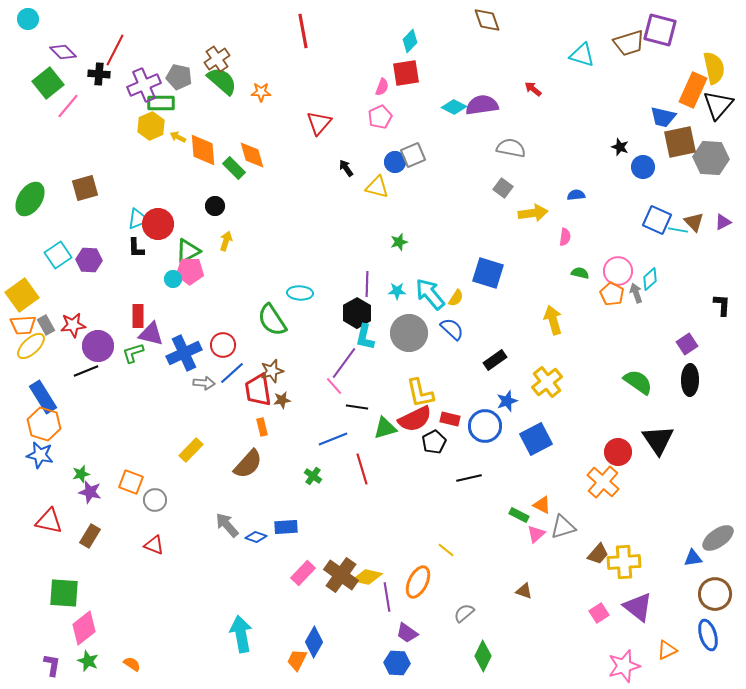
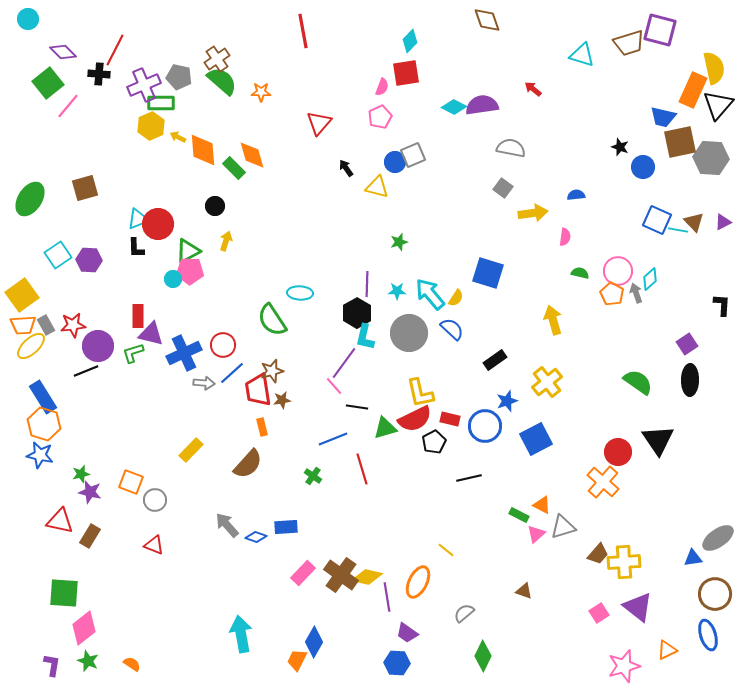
red triangle at (49, 521): moved 11 px right
